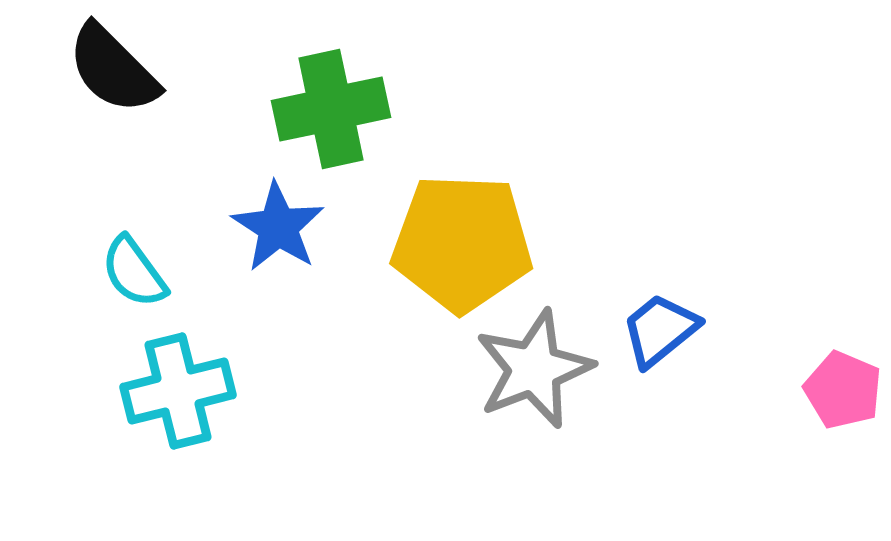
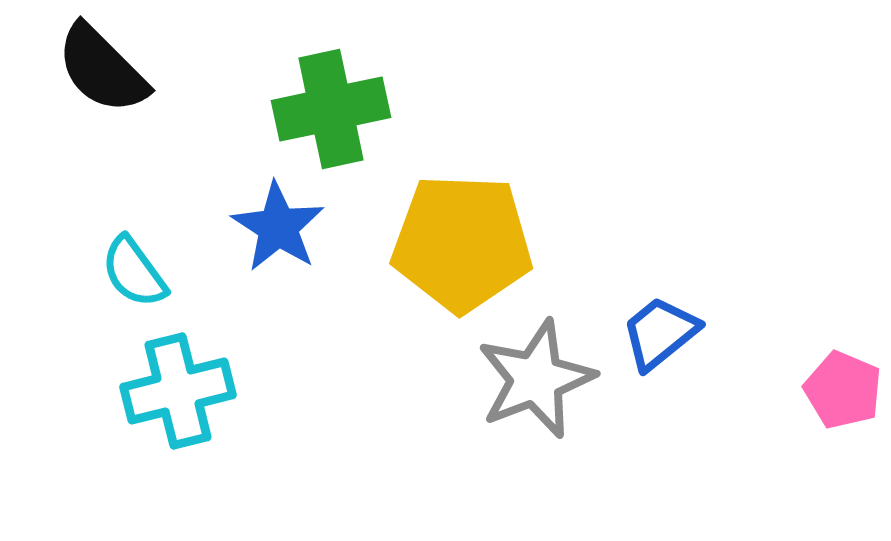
black semicircle: moved 11 px left
blue trapezoid: moved 3 px down
gray star: moved 2 px right, 10 px down
